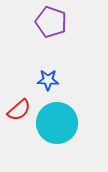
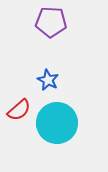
purple pentagon: rotated 16 degrees counterclockwise
blue star: rotated 25 degrees clockwise
